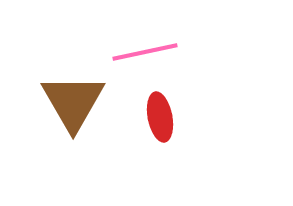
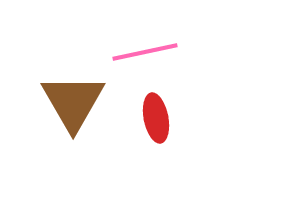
red ellipse: moved 4 px left, 1 px down
